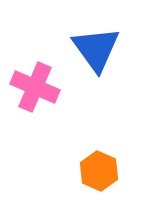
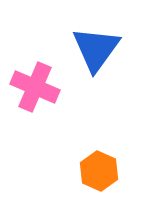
blue triangle: rotated 12 degrees clockwise
